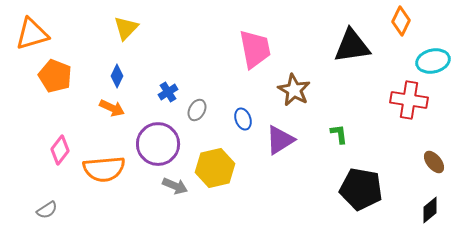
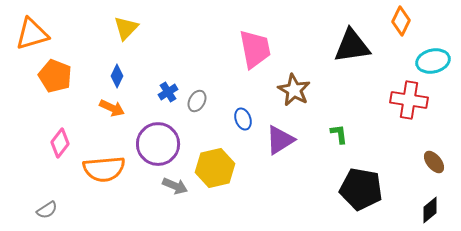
gray ellipse: moved 9 px up
pink diamond: moved 7 px up
